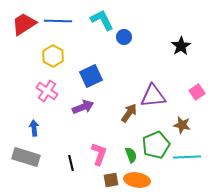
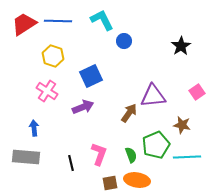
blue circle: moved 4 px down
yellow hexagon: rotated 10 degrees counterclockwise
gray rectangle: rotated 12 degrees counterclockwise
brown square: moved 1 px left, 3 px down
